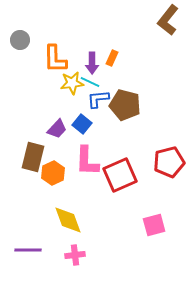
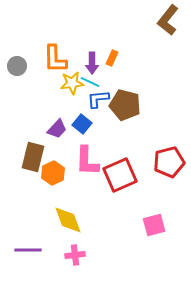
gray circle: moved 3 px left, 26 px down
